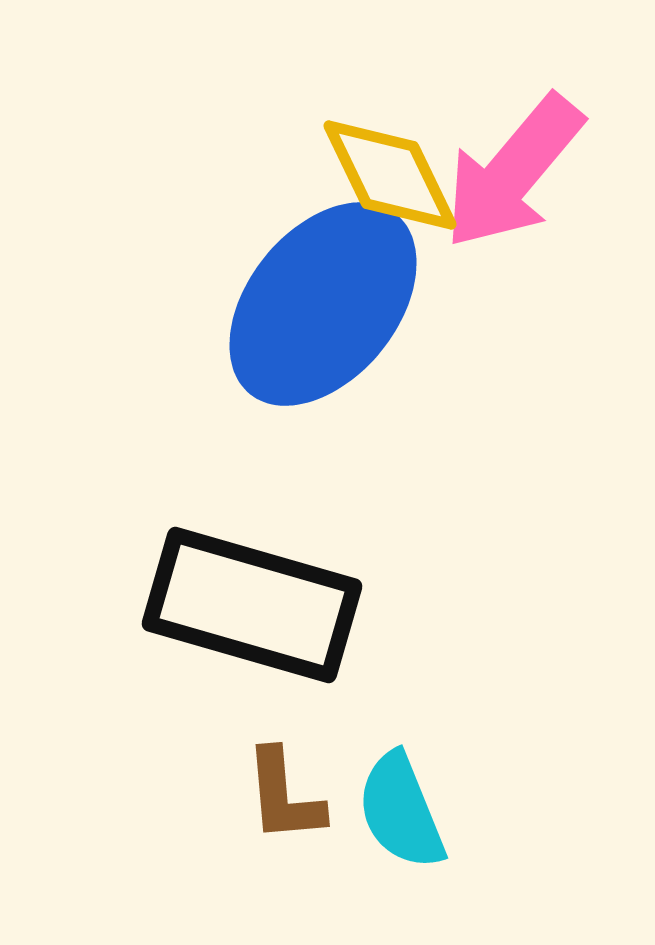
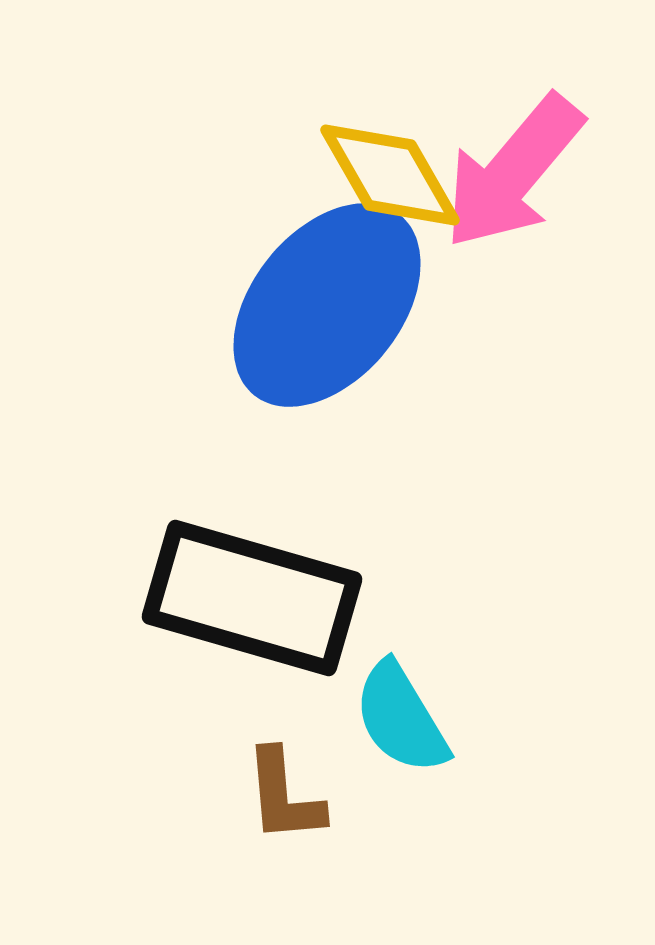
yellow diamond: rotated 4 degrees counterclockwise
blue ellipse: moved 4 px right, 1 px down
black rectangle: moved 7 px up
cyan semicircle: moved 93 px up; rotated 9 degrees counterclockwise
